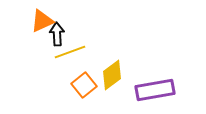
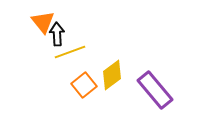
orange triangle: moved 1 px right, 1 px down; rotated 45 degrees counterclockwise
purple rectangle: rotated 60 degrees clockwise
